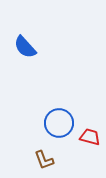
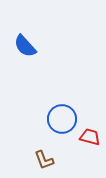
blue semicircle: moved 1 px up
blue circle: moved 3 px right, 4 px up
